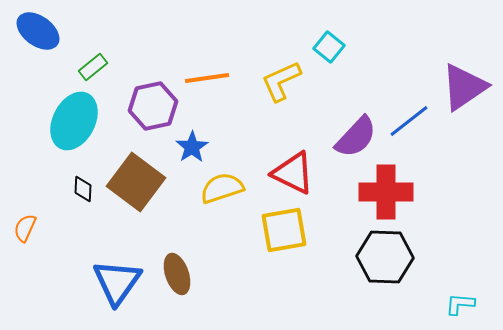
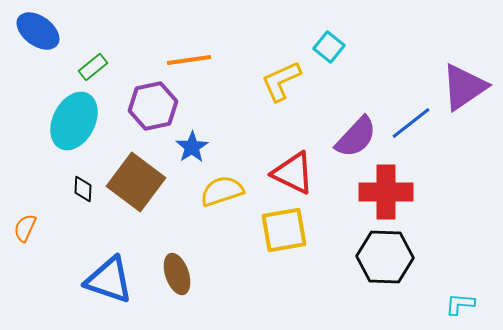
orange line: moved 18 px left, 18 px up
blue line: moved 2 px right, 2 px down
yellow semicircle: moved 3 px down
blue triangle: moved 8 px left, 2 px up; rotated 46 degrees counterclockwise
